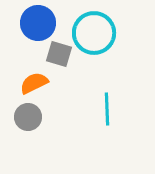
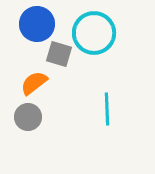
blue circle: moved 1 px left, 1 px down
orange semicircle: rotated 12 degrees counterclockwise
